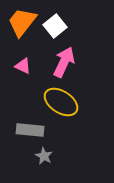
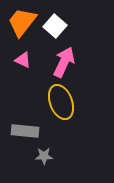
white square: rotated 10 degrees counterclockwise
pink triangle: moved 6 px up
yellow ellipse: rotated 36 degrees clockwise
gray rectangle: moved 5 px left, 1 px down
gray star: rotated 30 degrees counterclockwise
